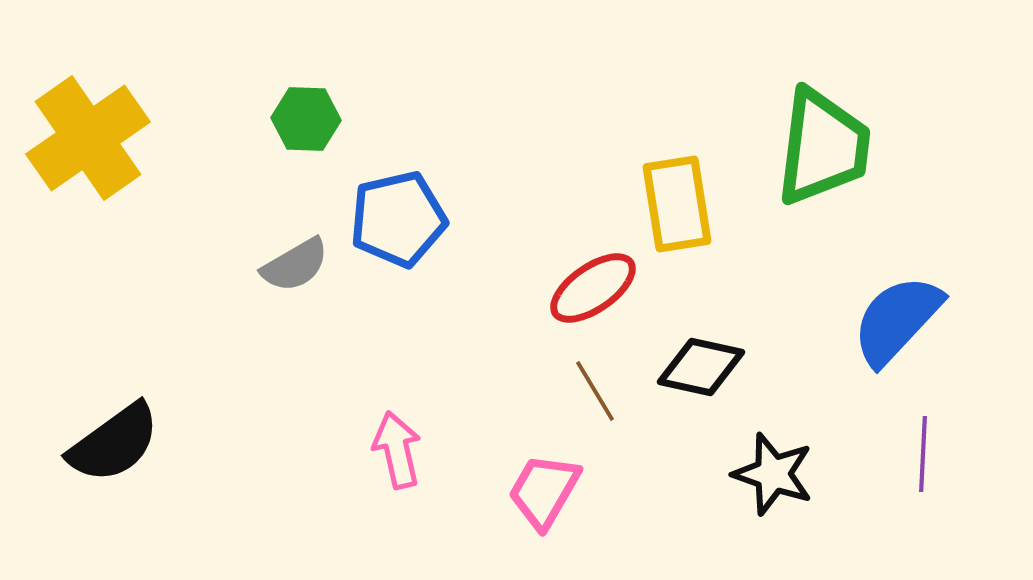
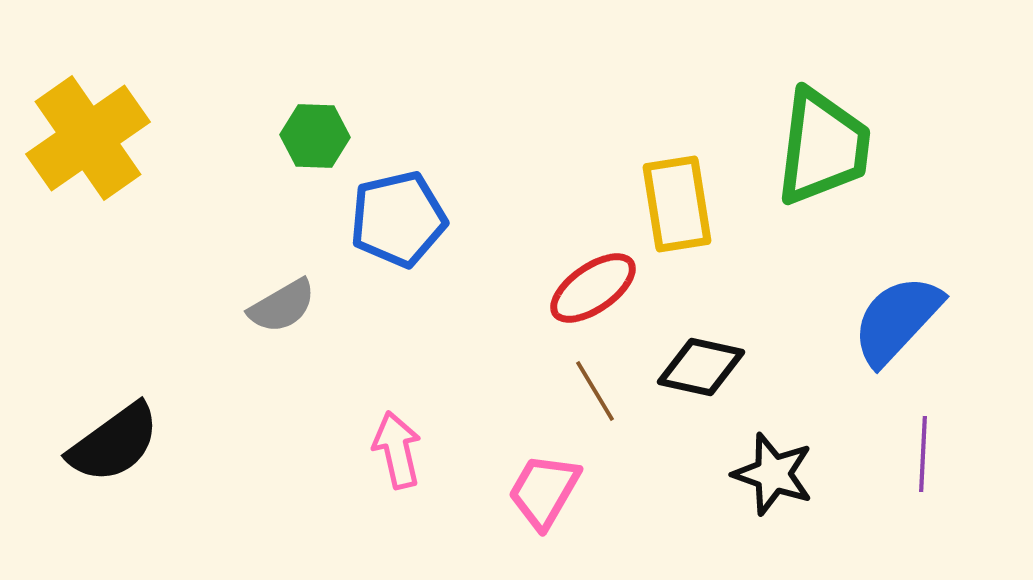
green hexagon: moved 9 px right, 17 px down
gray semicircle: moved 13 px left, 41 px down
